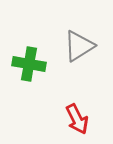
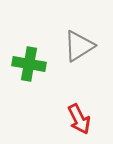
red arrow: moved 2 px right
